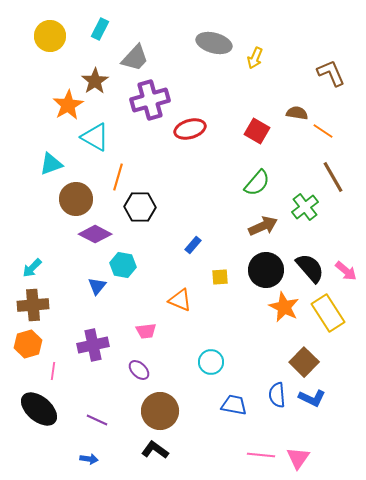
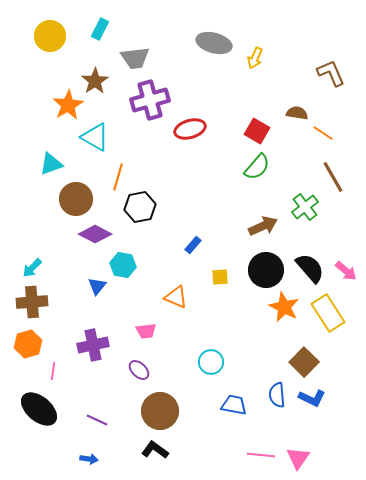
gray trapezoid at (135, 58): rotated 40 degrees clockwise
orange line at (323, 131): moved 2 px down
green semicircle at (257, 183): moved 16 px up
black hexagon at (140, 207): rotated 12 degrees counterclockwise
orange triangle at (180, 300): moved 4 px left, 3 px up
brown cross at (33, 305): moved 1 px left, 3 px up
